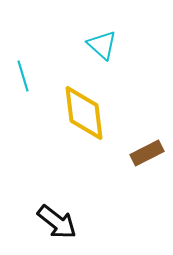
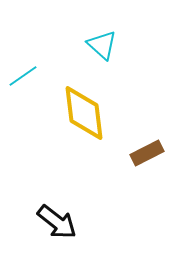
cyan line: rotated 72 degrees clockwise
